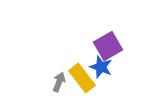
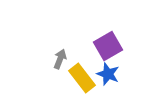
blue star: moved 7 px right, 7 px down
gray arrow: moved 1 px right, 23 px up
